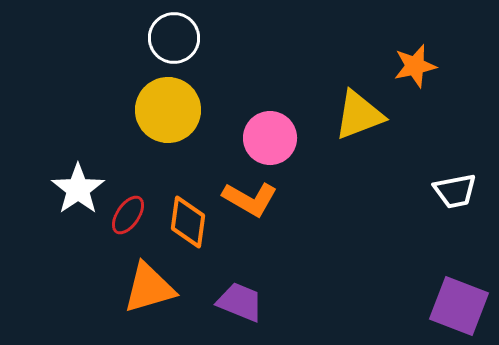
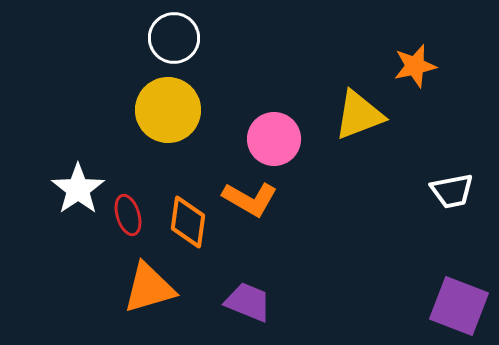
pink circle: moved 4 px right, 1 px down
white trapezoid: moved 3 px left
red ellipse: rotated 51 degrees counterclockwise
purple trapezoid: moved 8 px right
